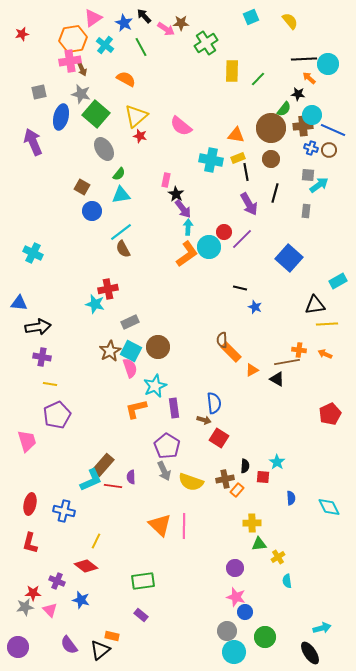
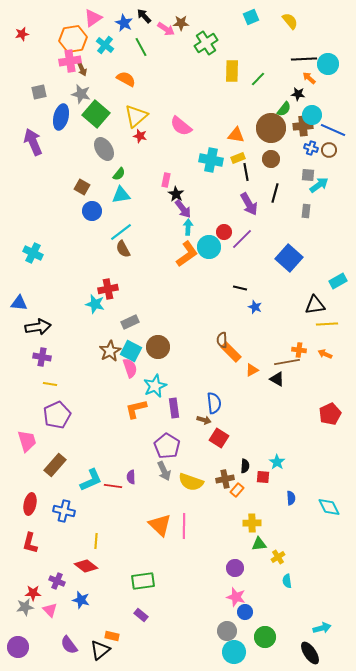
brown rectangle at (103, 465): moved 48 px left
yellow line at (96, 541): rotated 21 degrees counterclockwise
